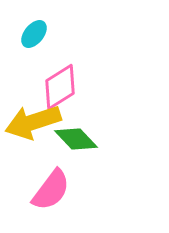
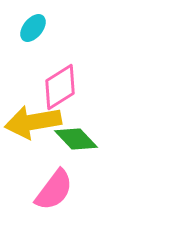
cyan ellipse: moved 1 px left, 6 px up
yellow arrow: rotated 8 degrees clockwise
pink semicircle: moved 3 px right
